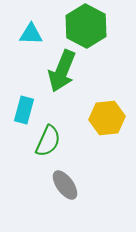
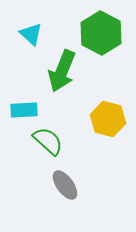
green hexagon: moved 15 px right, 7 px down
cyan triangle: rotated 40 degrees clockwise
cyan rectangle: rotated 72 degrees clockwise
yellow hexagon: moved 1 px right, 1 px down; rotated 20 degrees clockwise
green semicircle: rotated 72 degrees counterclockwise
